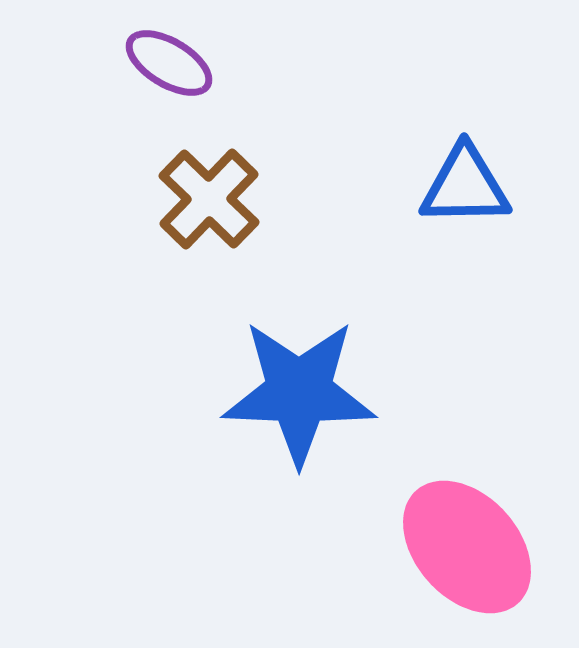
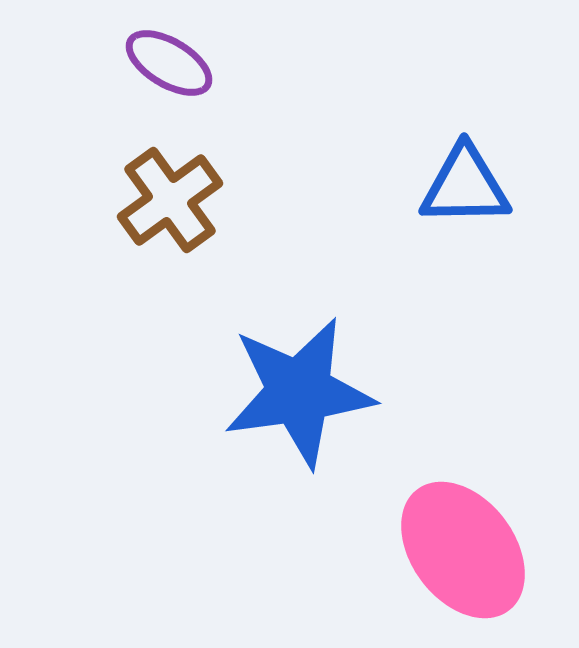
brown cross: moved 39 px left, 1 px down; rotated 10 degrees clockwise
blue star: rotated 10 degrees counterclockwise
pink ellipse: moved 4 px left, 3 px down; rotated 5 degrees clockwise
